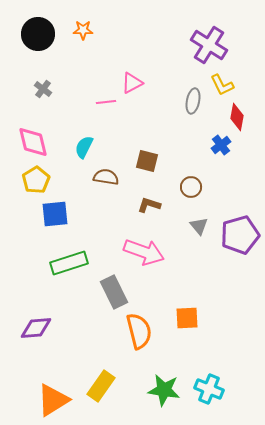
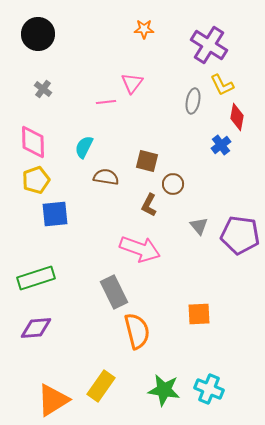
orange star: moved 61 px right, 1 px up
pink triangle: rotated 25 degrees counterclockwise
pink diamond: rotated 12 degrees clockwise
yellow pentagon: rotated 12 degrees clockwise
brown circle: moved 18 px left, 3 px up
brown L-shape: rotated 80 degrees counterclockwise
purple pentagon: rotated 24 degrees clockwise
pink arrow: moved 4 px left, 3 px up
green rectangle: moved 33 px left, 15 px down
orange square: moved 12 px right, 4 px up
orange semicircle: moved 2 px left
